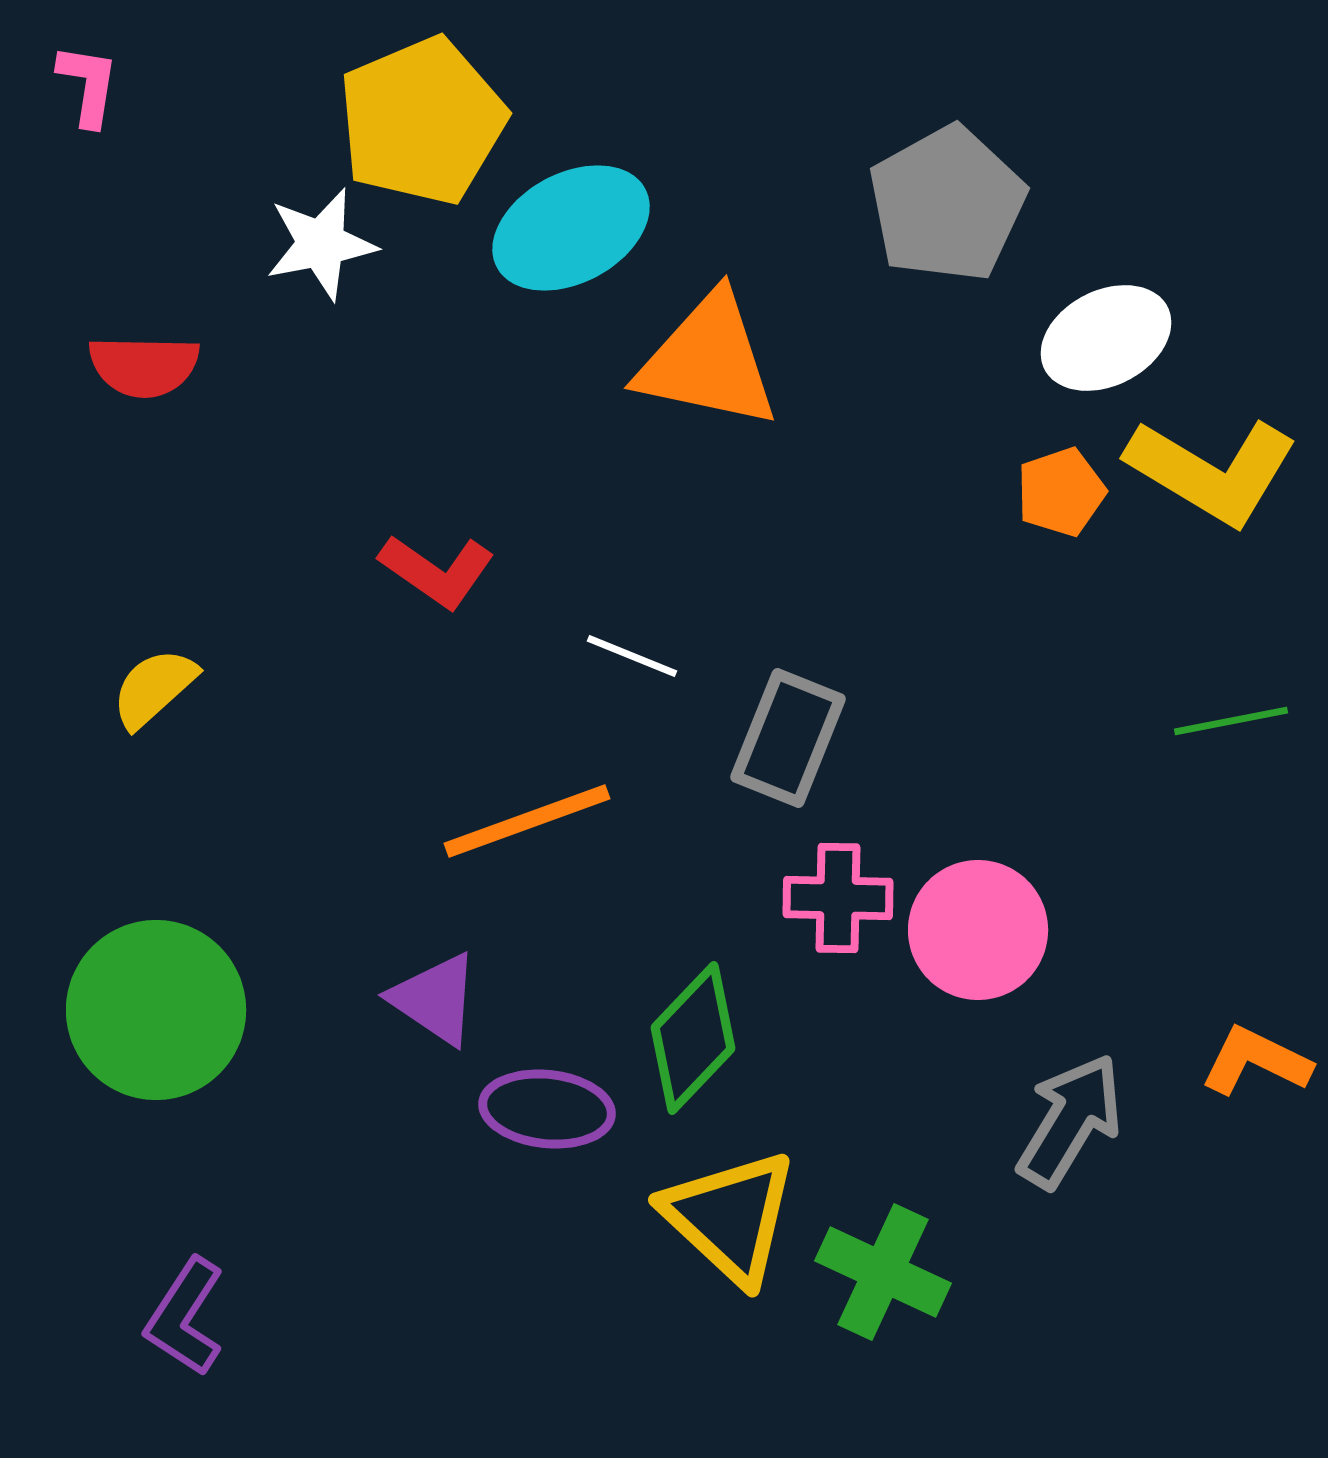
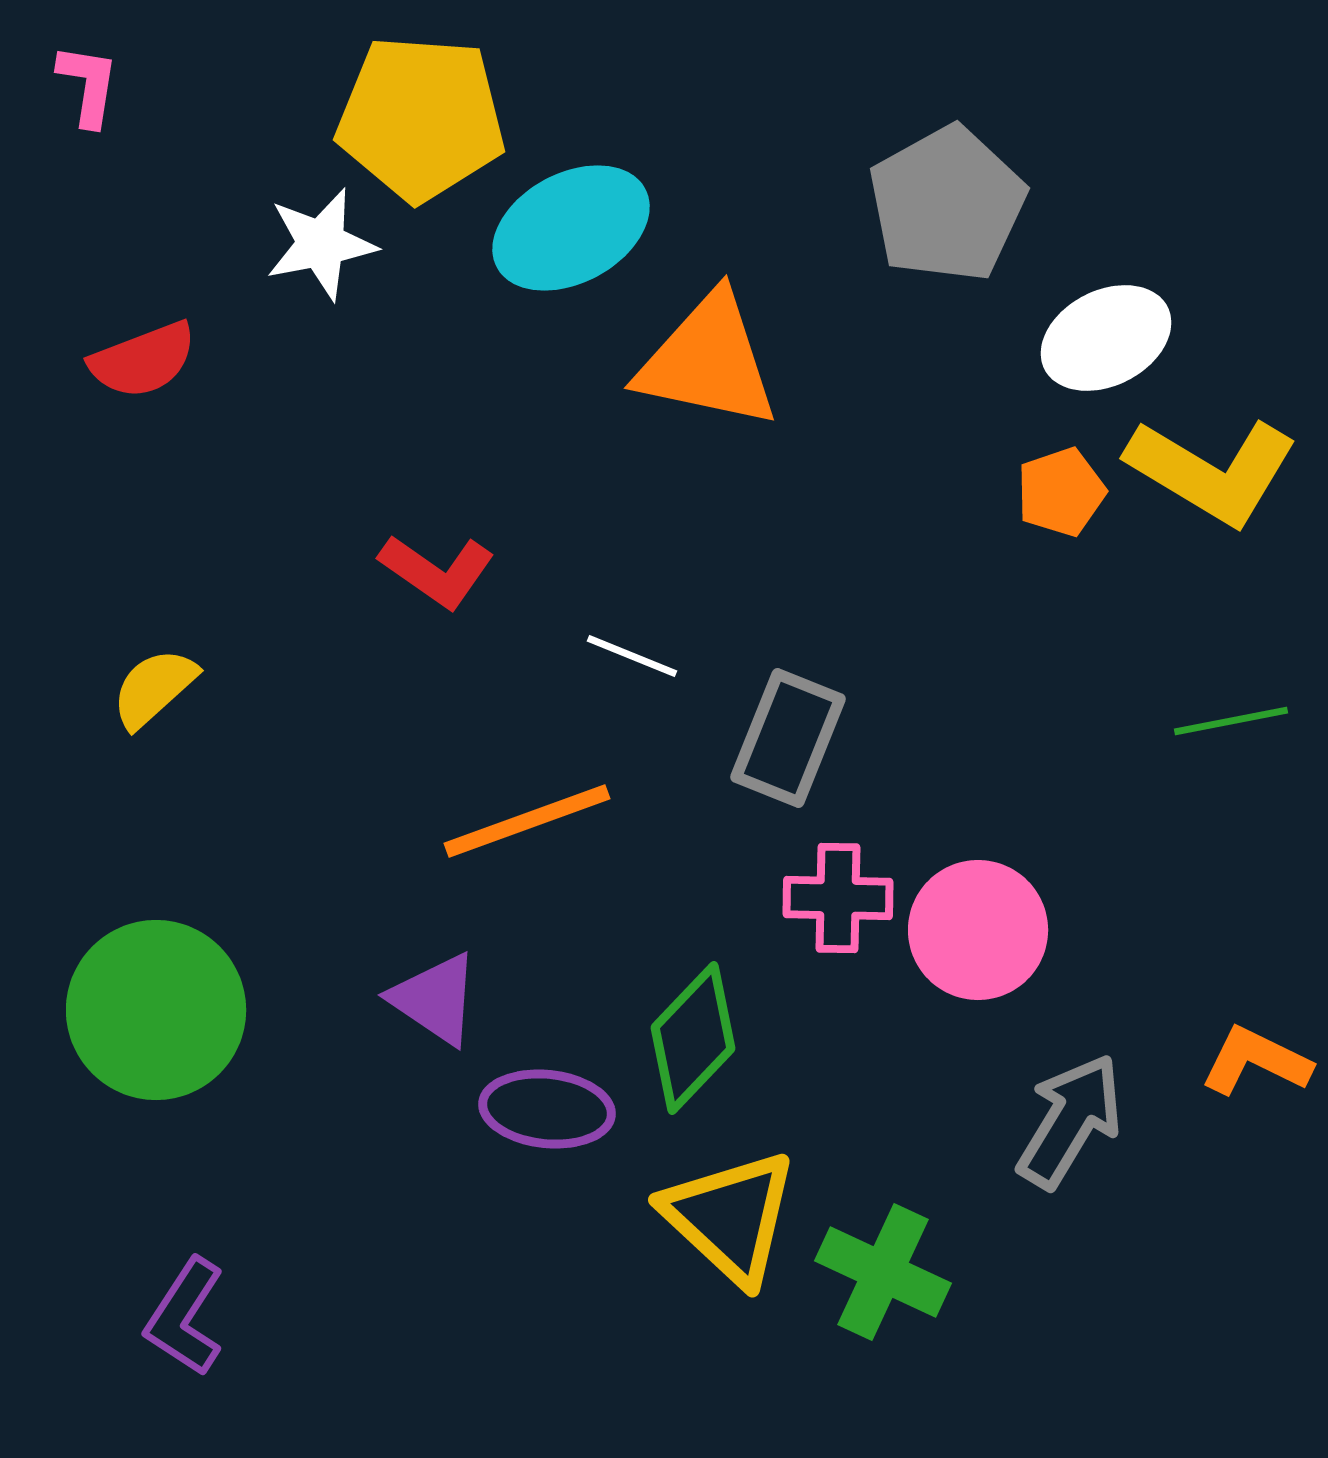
yellow pentagon: moved 1 px left, 3 px up; rotated 27 degrees clockwise
red semicircle: moved 1 px left, 6 px up; rotated 22 degrees counterclockwise
